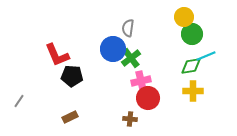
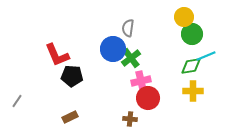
gray line: moved 2 px left
